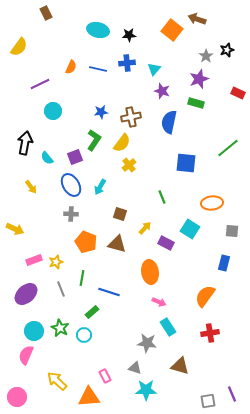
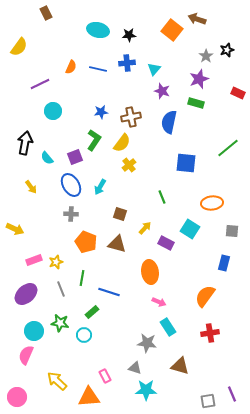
green star at (60, 328): moved 5 px up; rotated 18 degrees counterclockwise
